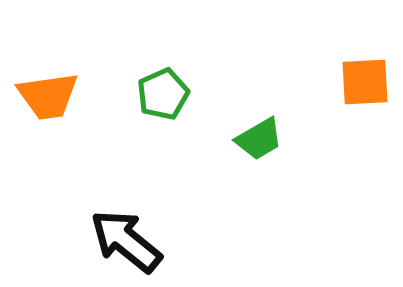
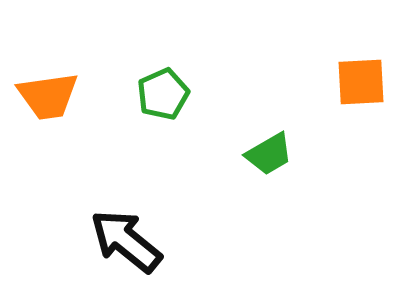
orange square: moved 4 px left
green trapezoid: moved 10 px right, 15 px down
